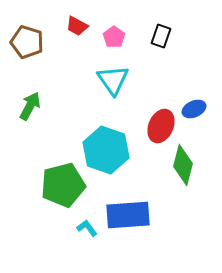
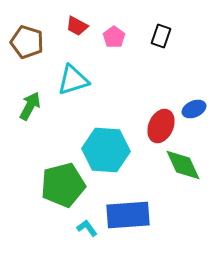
cyan triangle: moved 40 px left; rotated 48 degrees clockwise
cyan hexagon: rotated 15 degrees counterclockwise
green diamond: rotated 39 degrees counterclockwise
